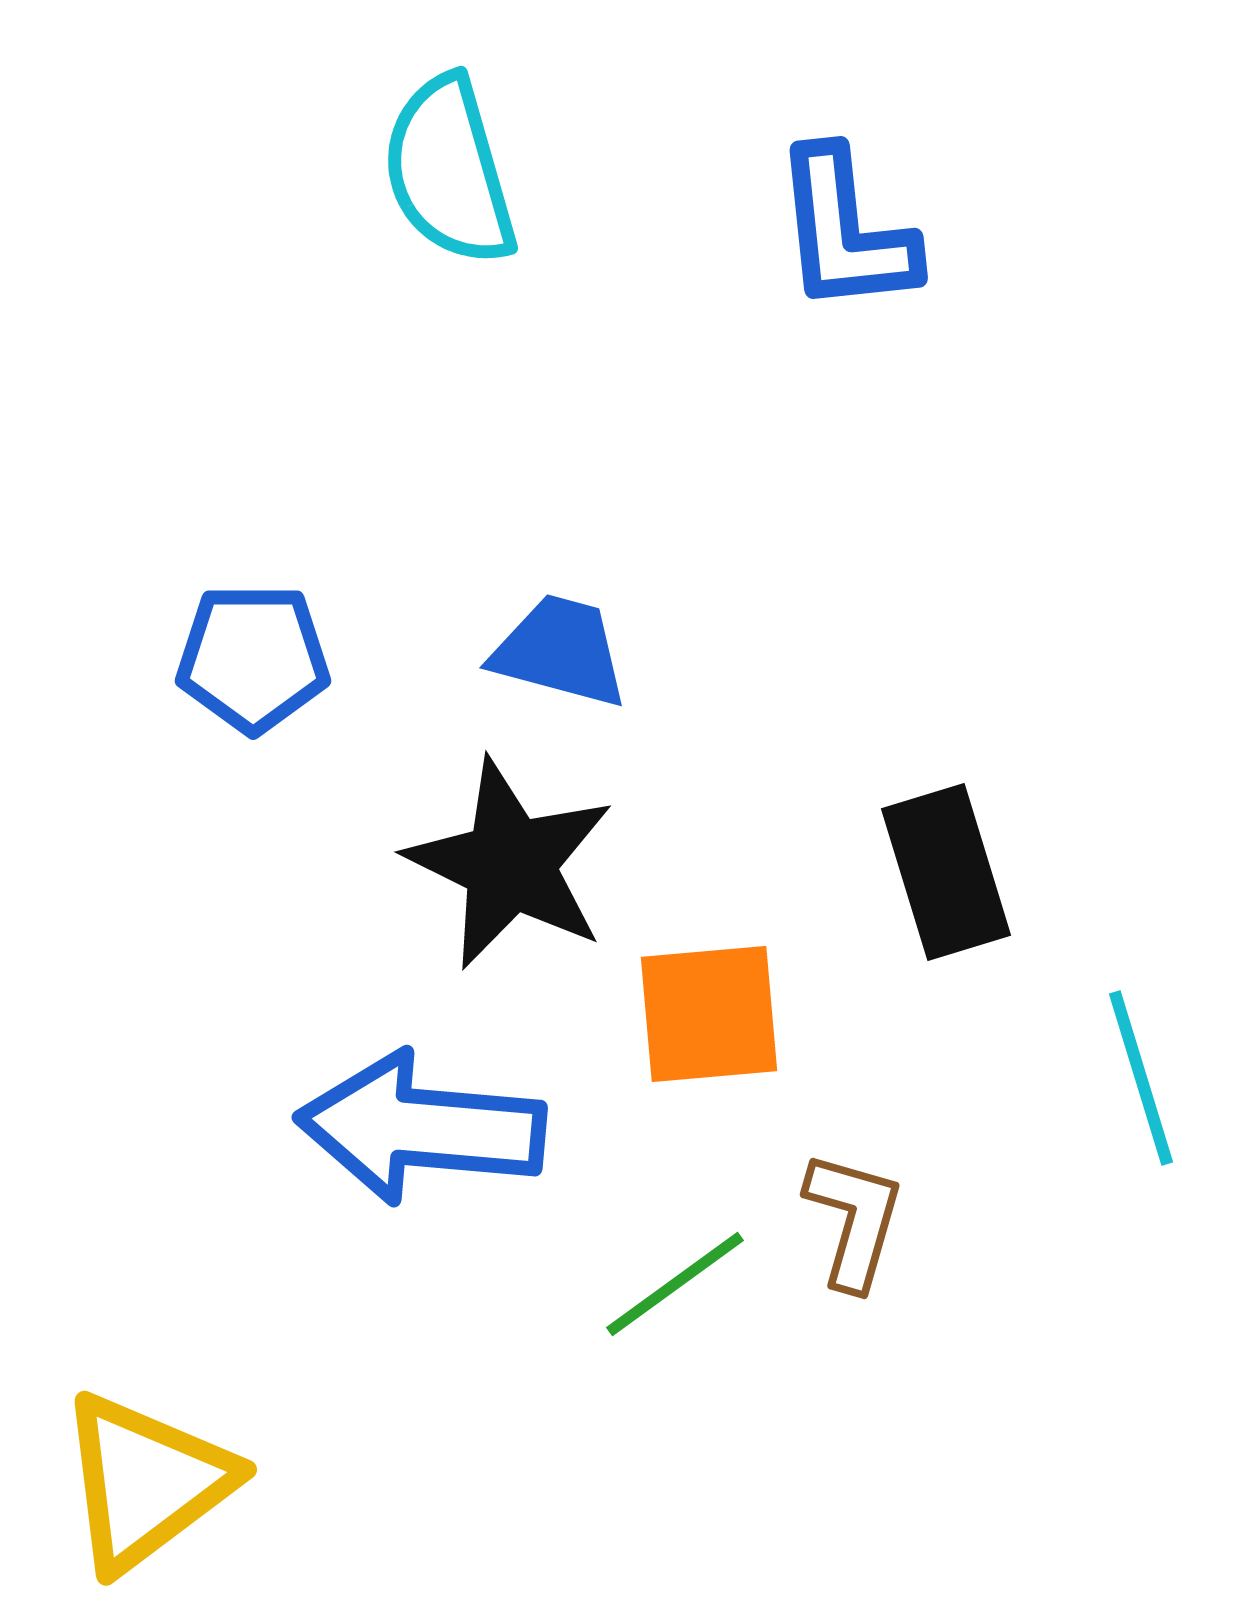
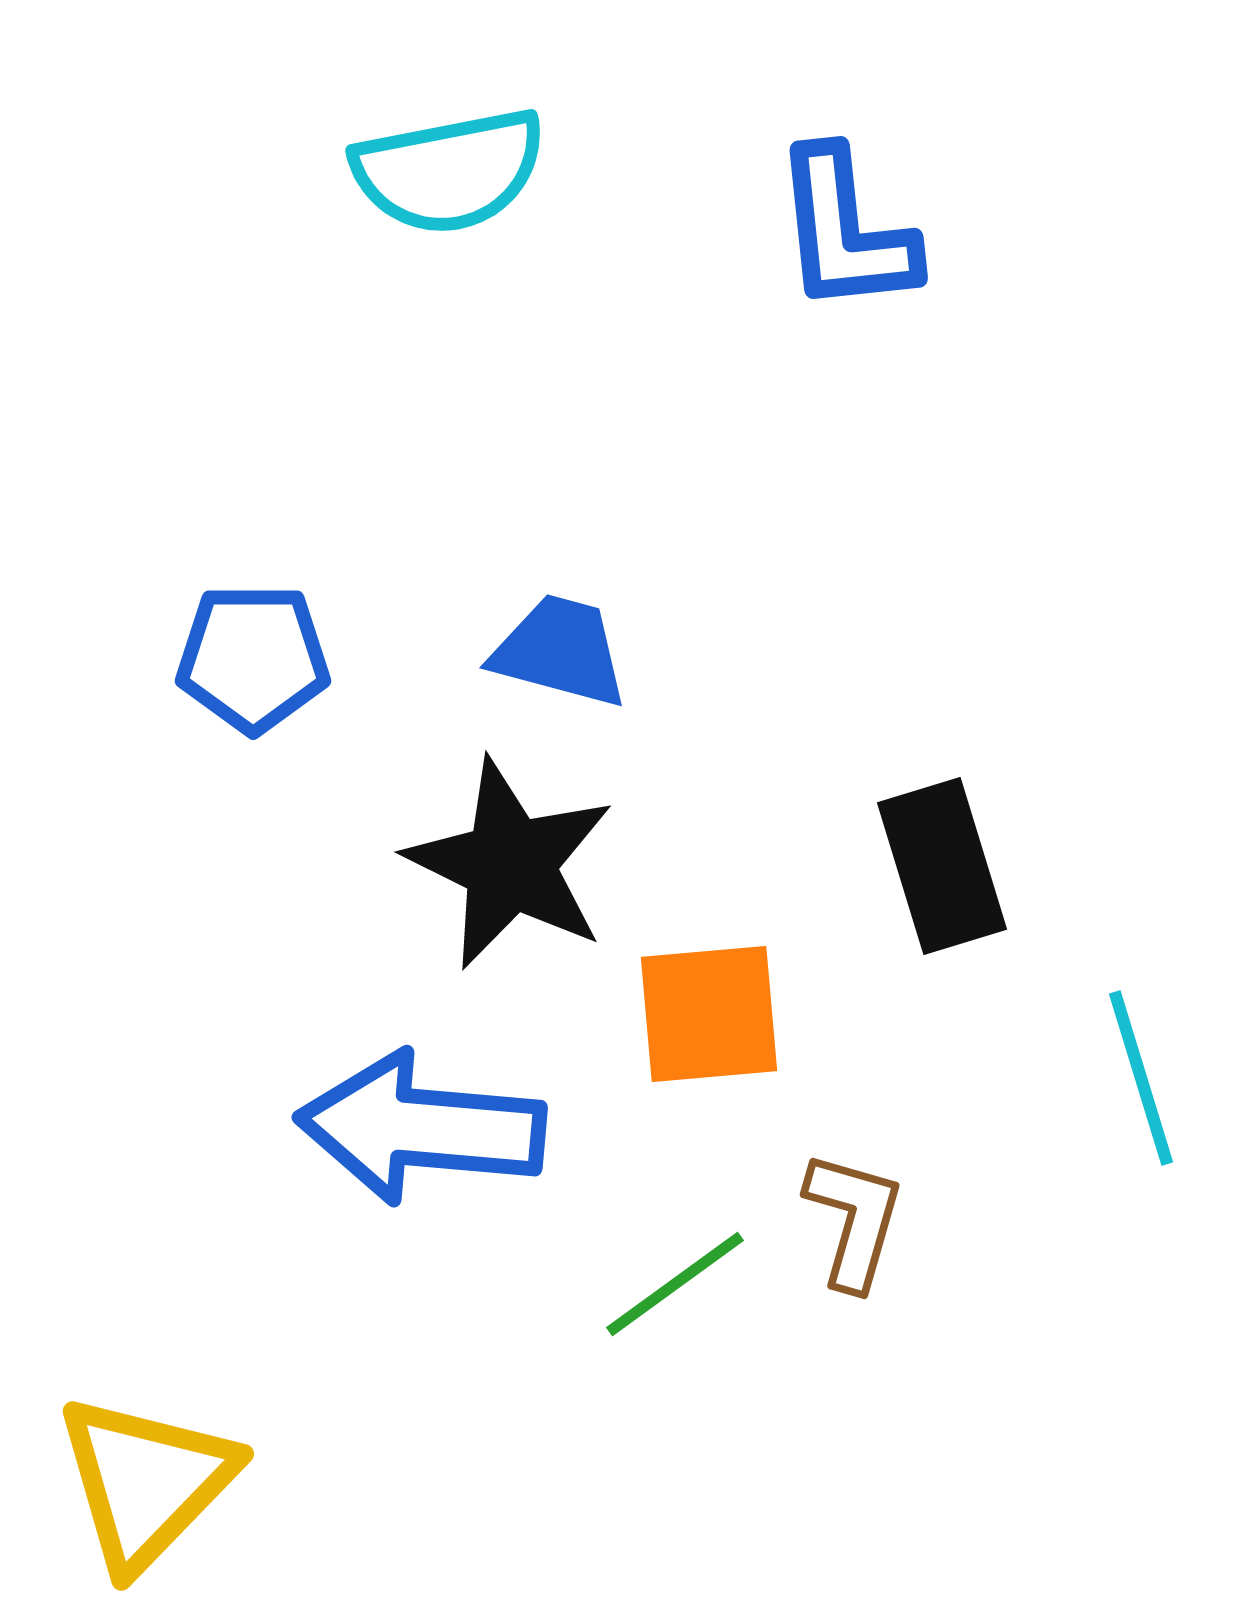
cyan semicircle: rotated 85 degrees counterclockwise
black rectangle: moved 4 px left, 6 px up
yellow triangle: rotated 9 degrees counterclockwise
